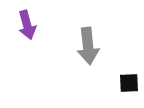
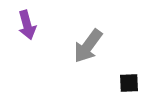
gray arrow: rotated 42 degrees clockwise
